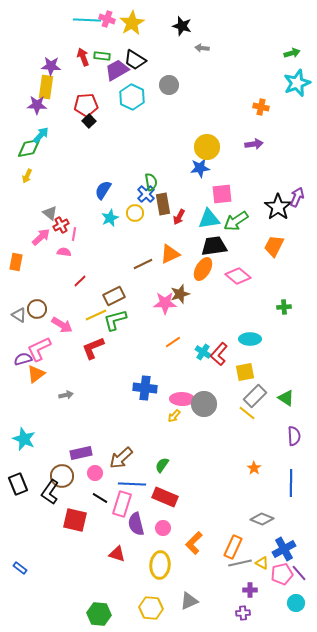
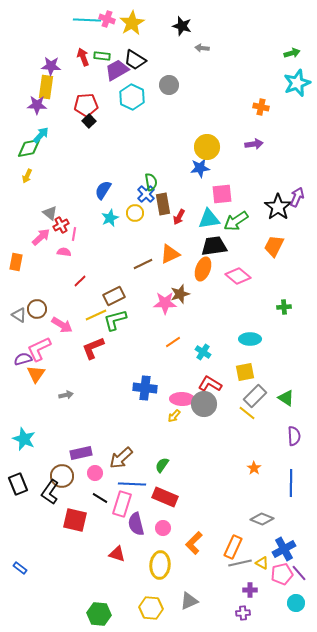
orange ellipse at (203, 269): rotated 10 degrees counterclockwise
red L-shape at (219, 354): moved 9 px left, 30 px down; rotated 80 degrees clockwise
orange triangle at (36, 374): rotated 18 degrees counterclockwise
